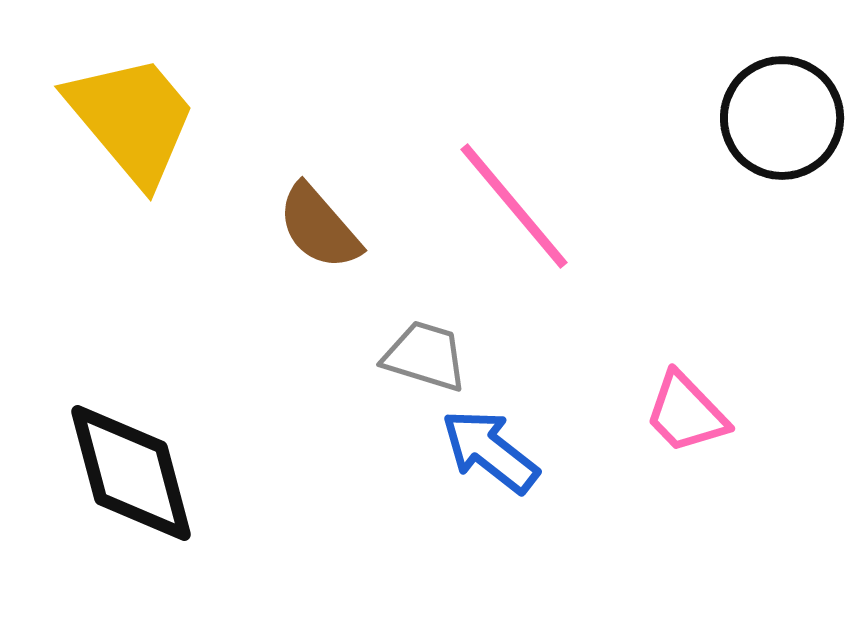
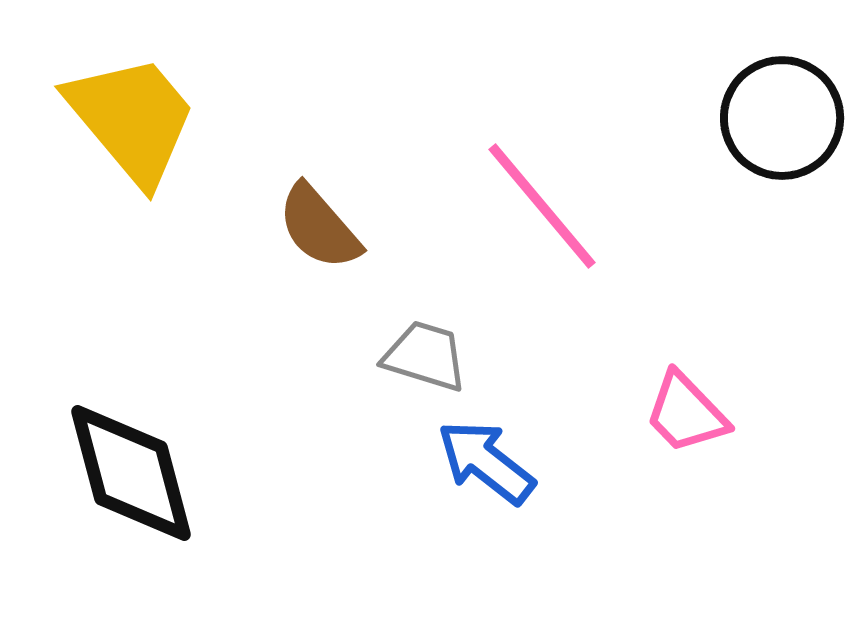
pink line: moved 28 px right
blue arrow: moved 4 px left, 11 px down
